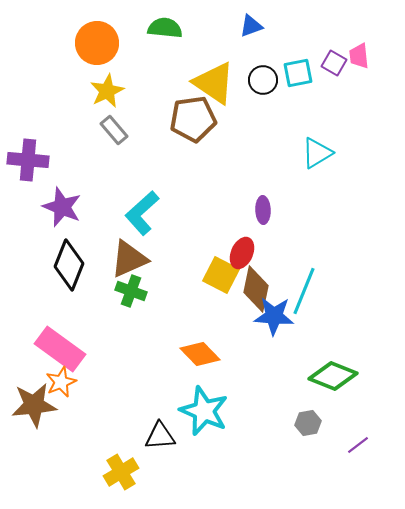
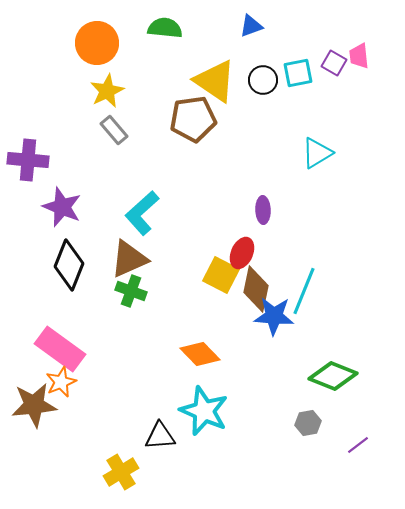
yellow triangle: moved 1 px right, 2 px up
